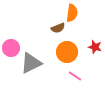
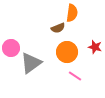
gray triangle: rotated 10 degrees counterclockwise
